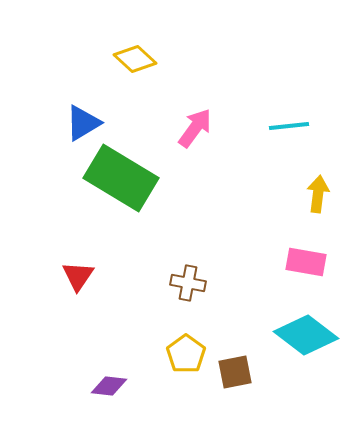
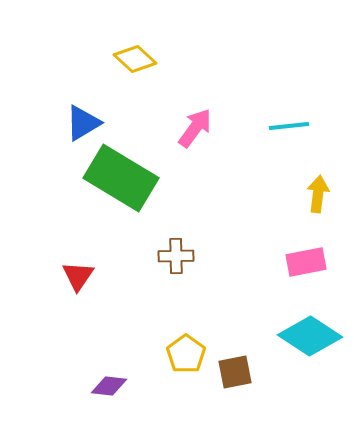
pink rectangle: rotated 21 degrees counterclockwise
brown cross: moved 12 px left, 27 px up; rotated 12 degrees counterclockwise
cyan diamond: moved 4 px right, 1 px down; rotated 4 degrees counterclockwise
